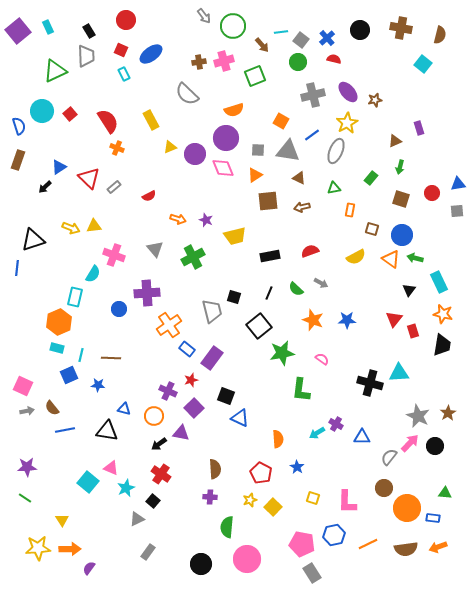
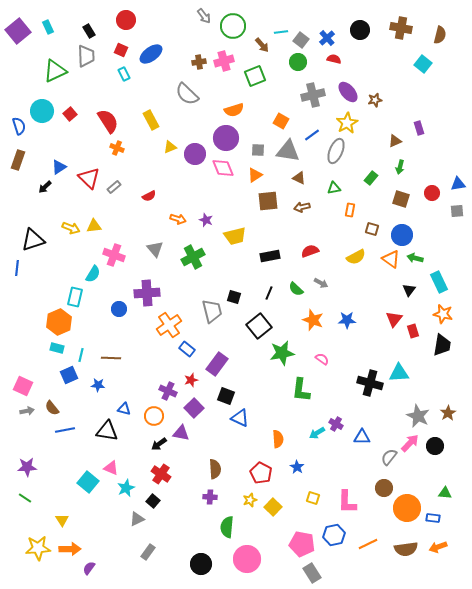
purple rectangle at (212, 358): moved 5 px right, 6 px down
